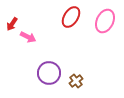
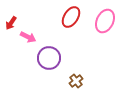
red arrow: moved 1 px left, 1 px up
purple circle: moved 15 px up
